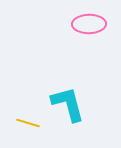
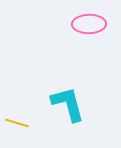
yellow line: moved 11 px left
